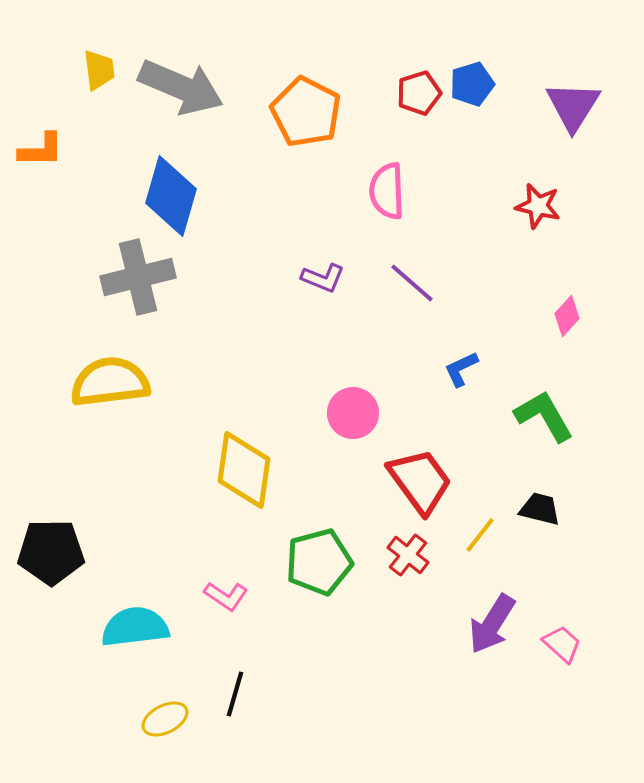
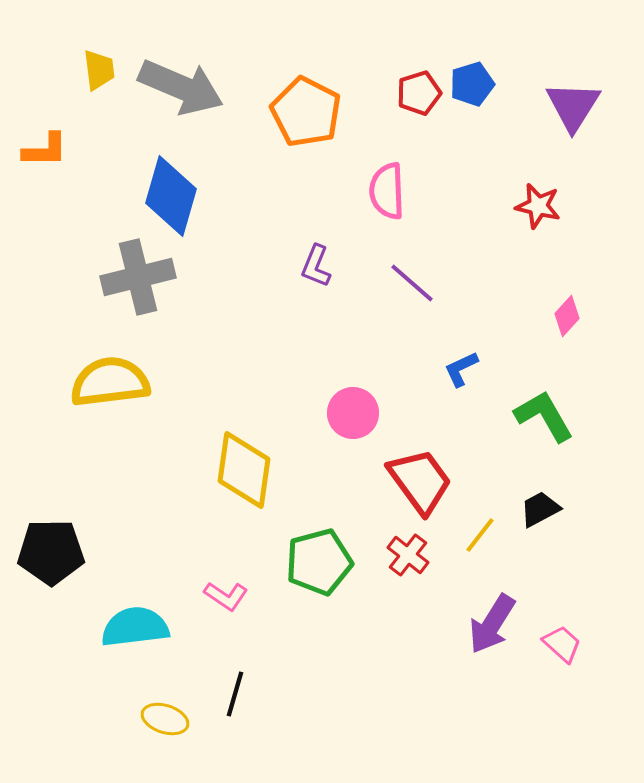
orange L-shape: moved 4 px right
purple L-shape: moved 7 px left, 12 px up; rotated 90 degrees clockwise
black trapezoid: rotated 42 degrees counterclockwise
yellow ellipse: rotated 45 degrees clockwise
